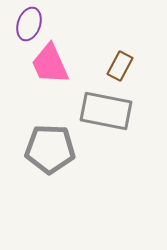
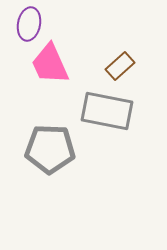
purple ellipse: rotated 8 degrees counterclockwise
brown rectangle: rotated 20 degrees clockwise
gray rectangle: moved 1 px right
